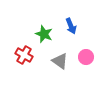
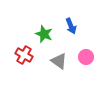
gray triangle: moved 1 px left
